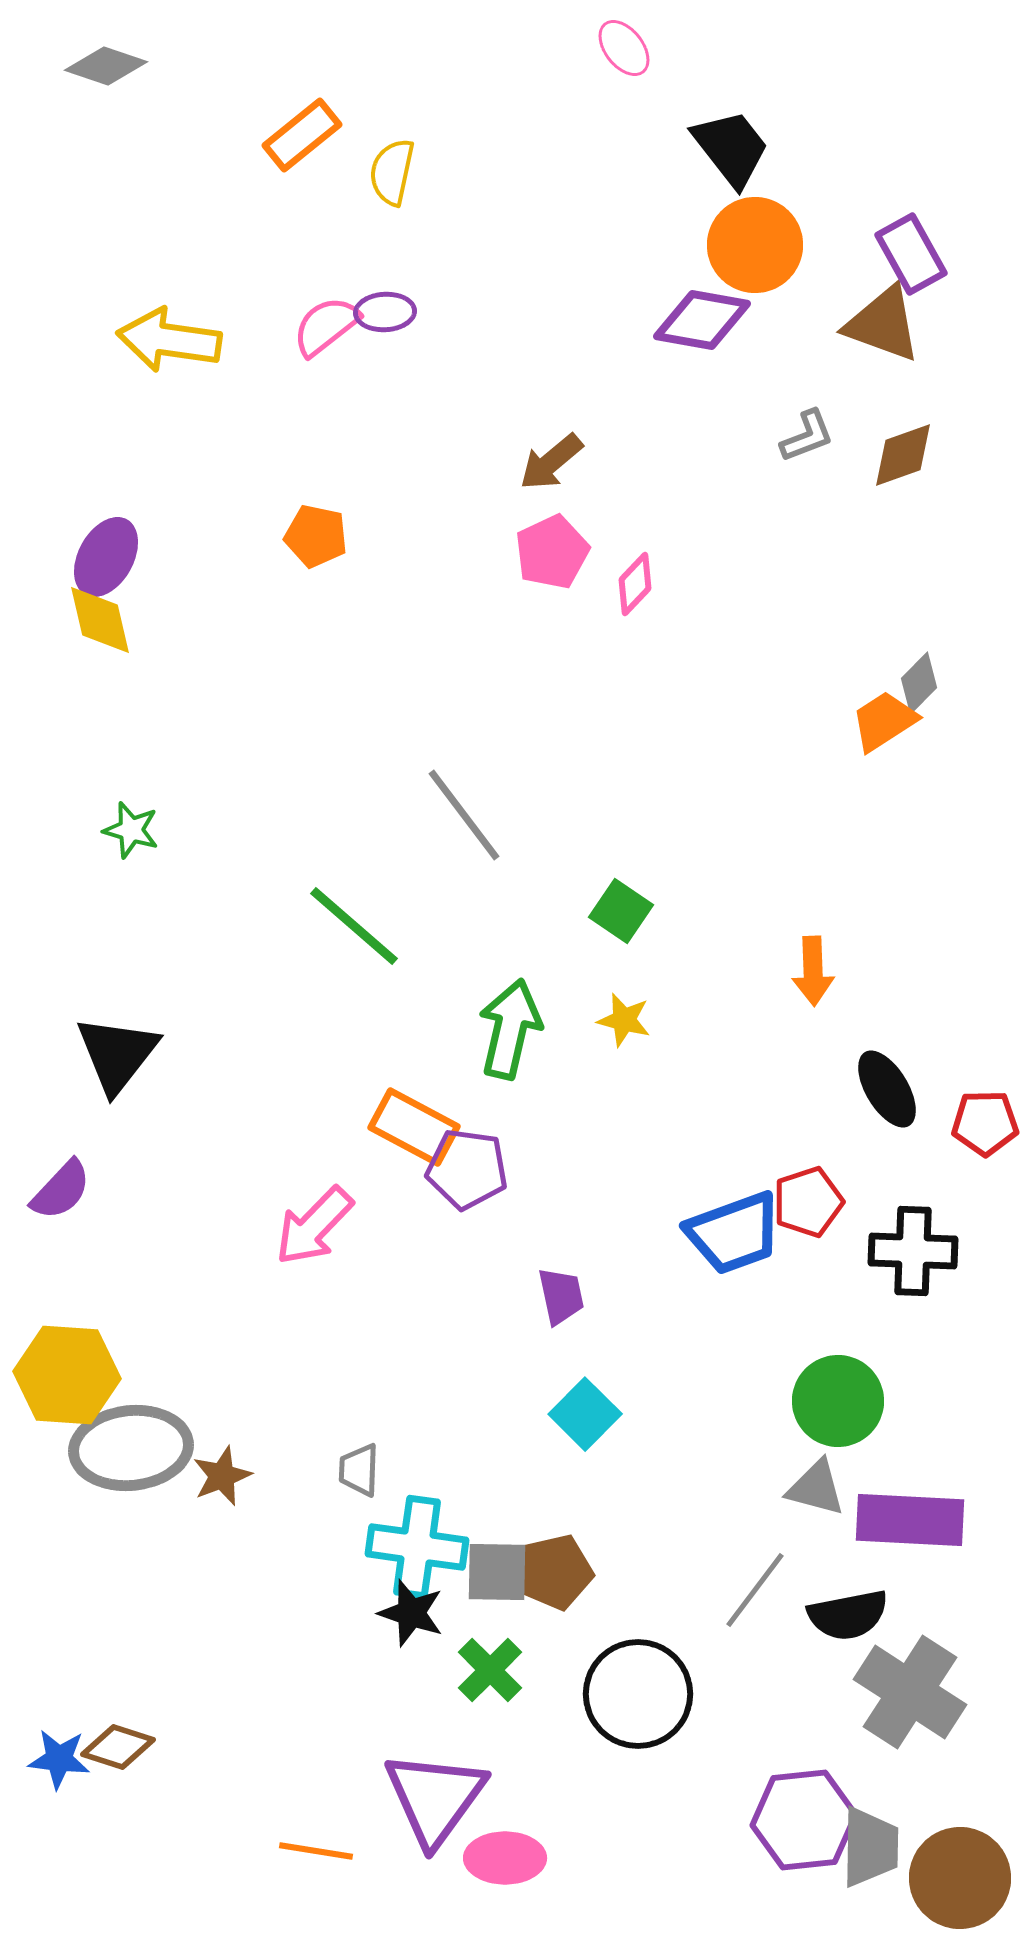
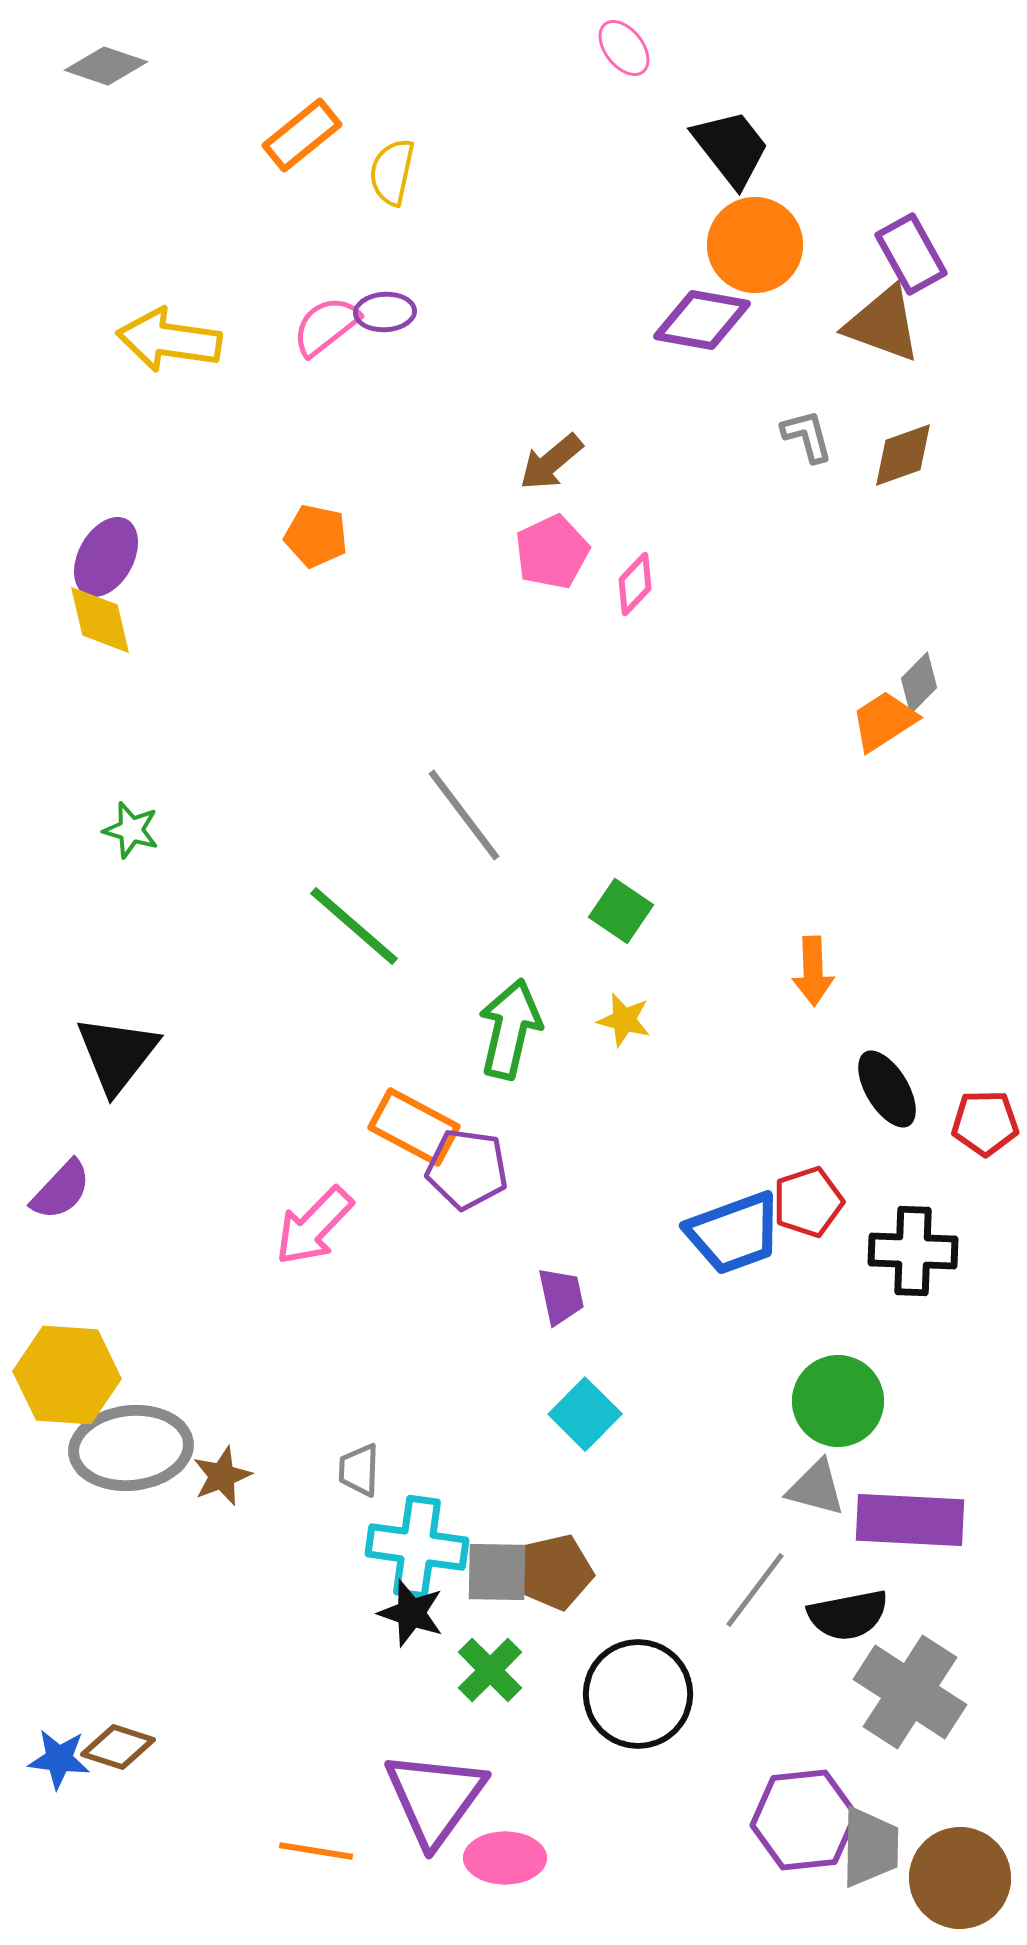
gray L-shape at (807, 436): rotated 84 degrees counterclockwise
